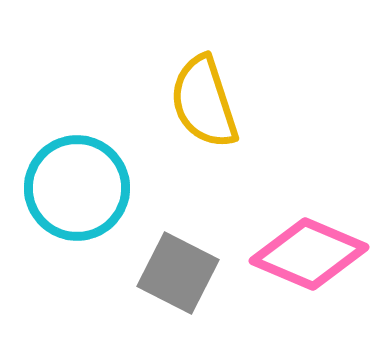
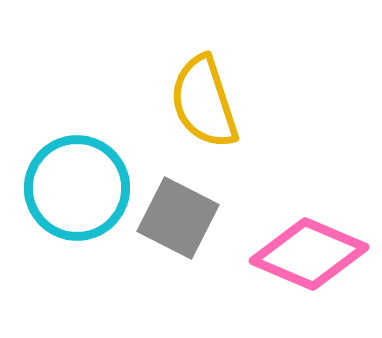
gray square: moved 55 px up
